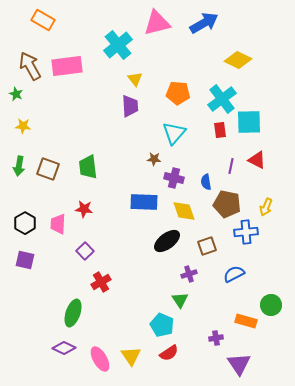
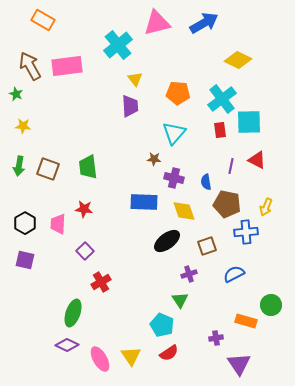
purple diamond at (64, 348): moved 3 px right, 3 px up
